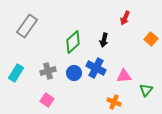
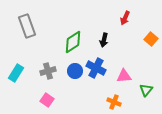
gray rectangle: rotated 55 degrees counterclockwise
green diamond: rotated 10 degrees clockwise
blue circle: moved 1 px right, 2 px up
